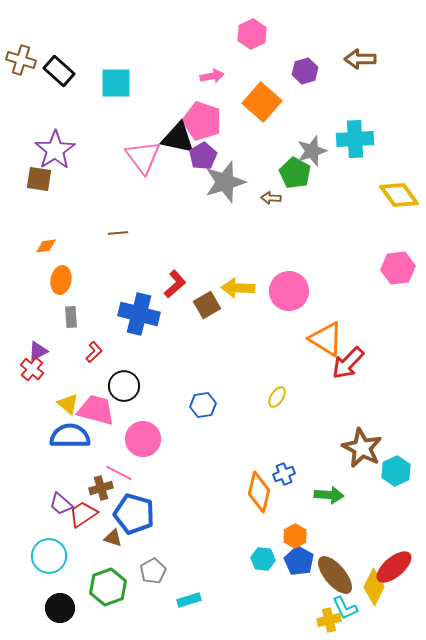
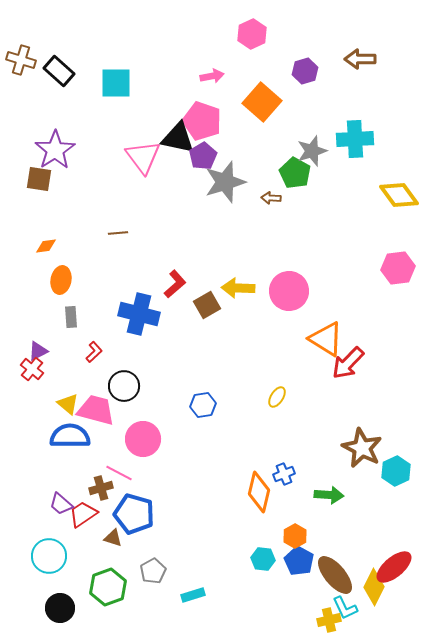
cyan rectangle at (189, 600): moved 4 px right, 5 px up
